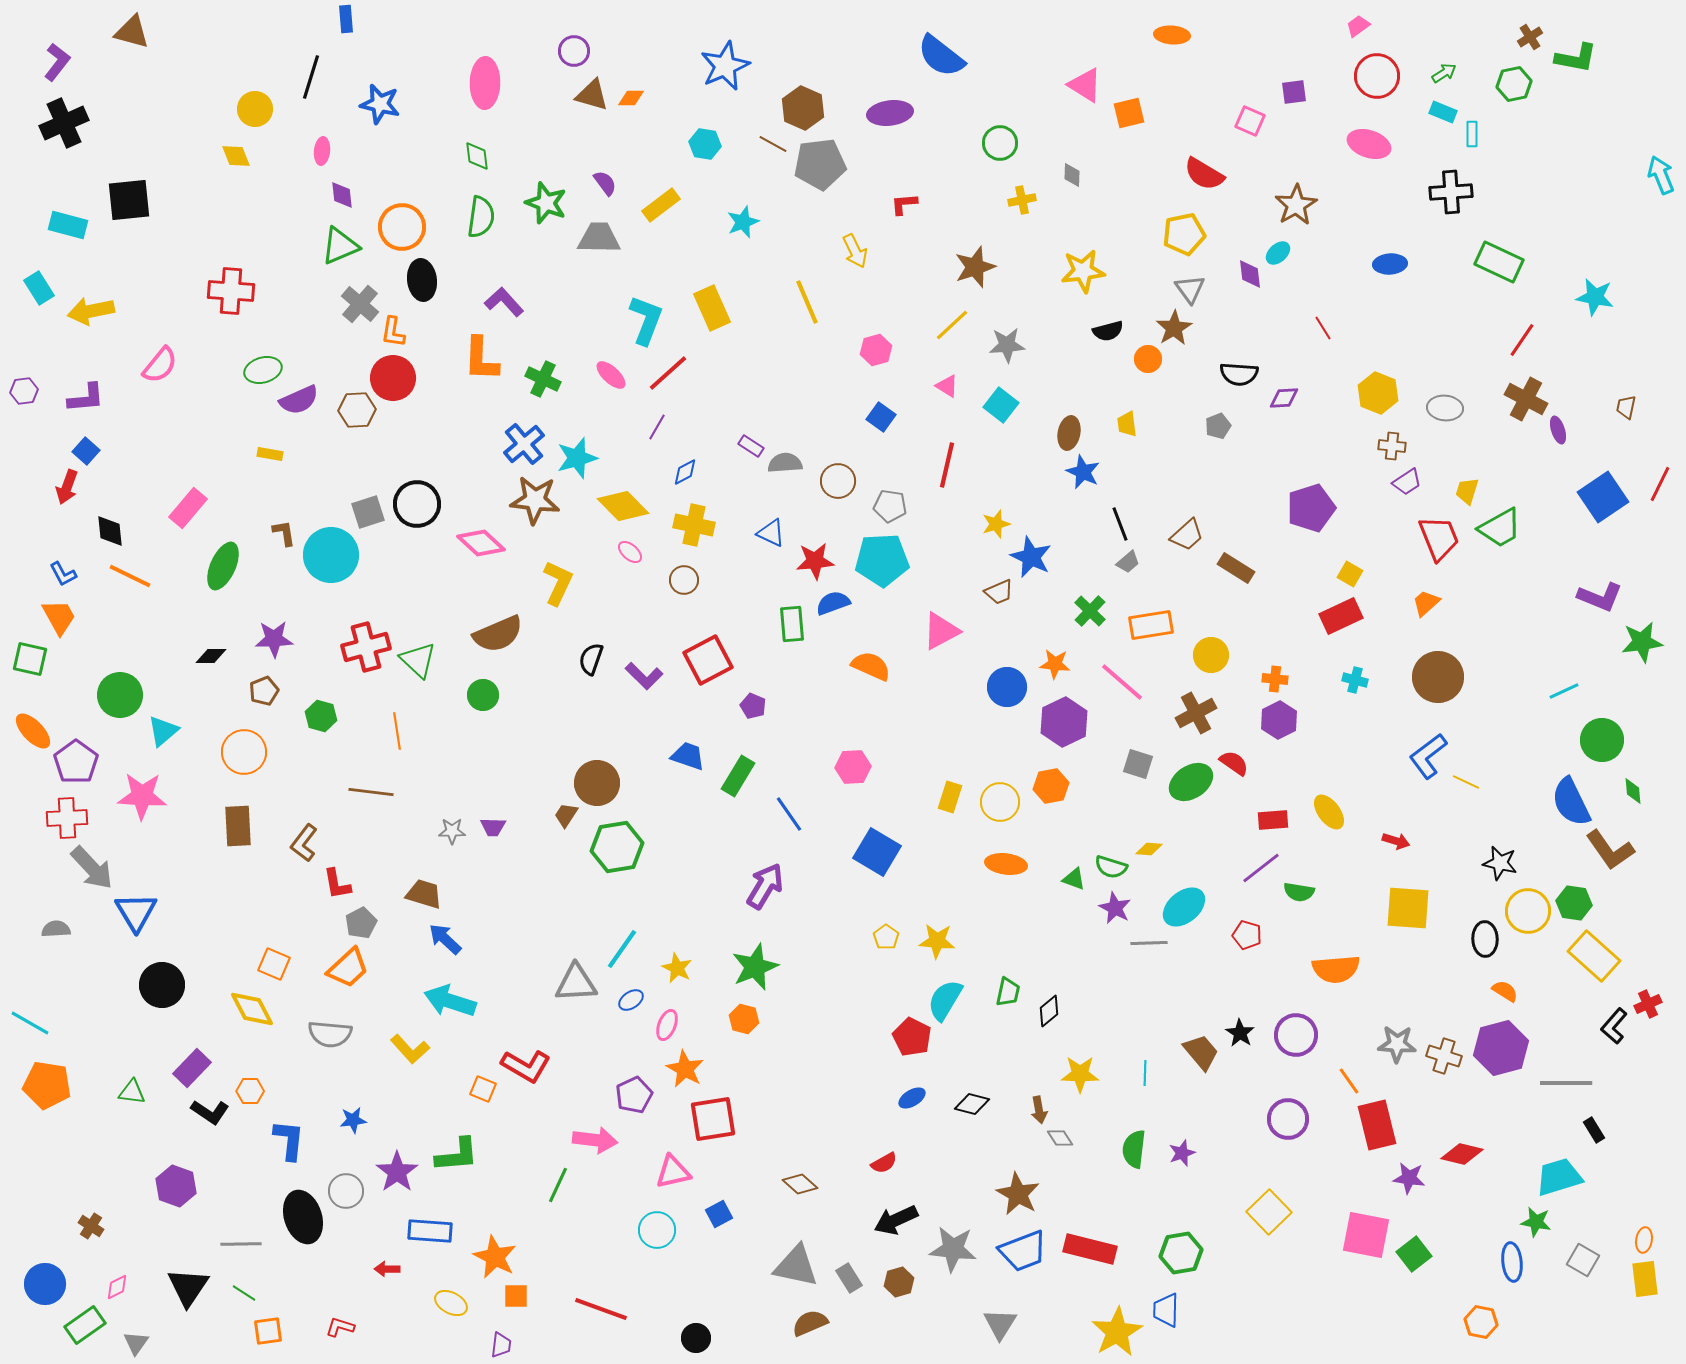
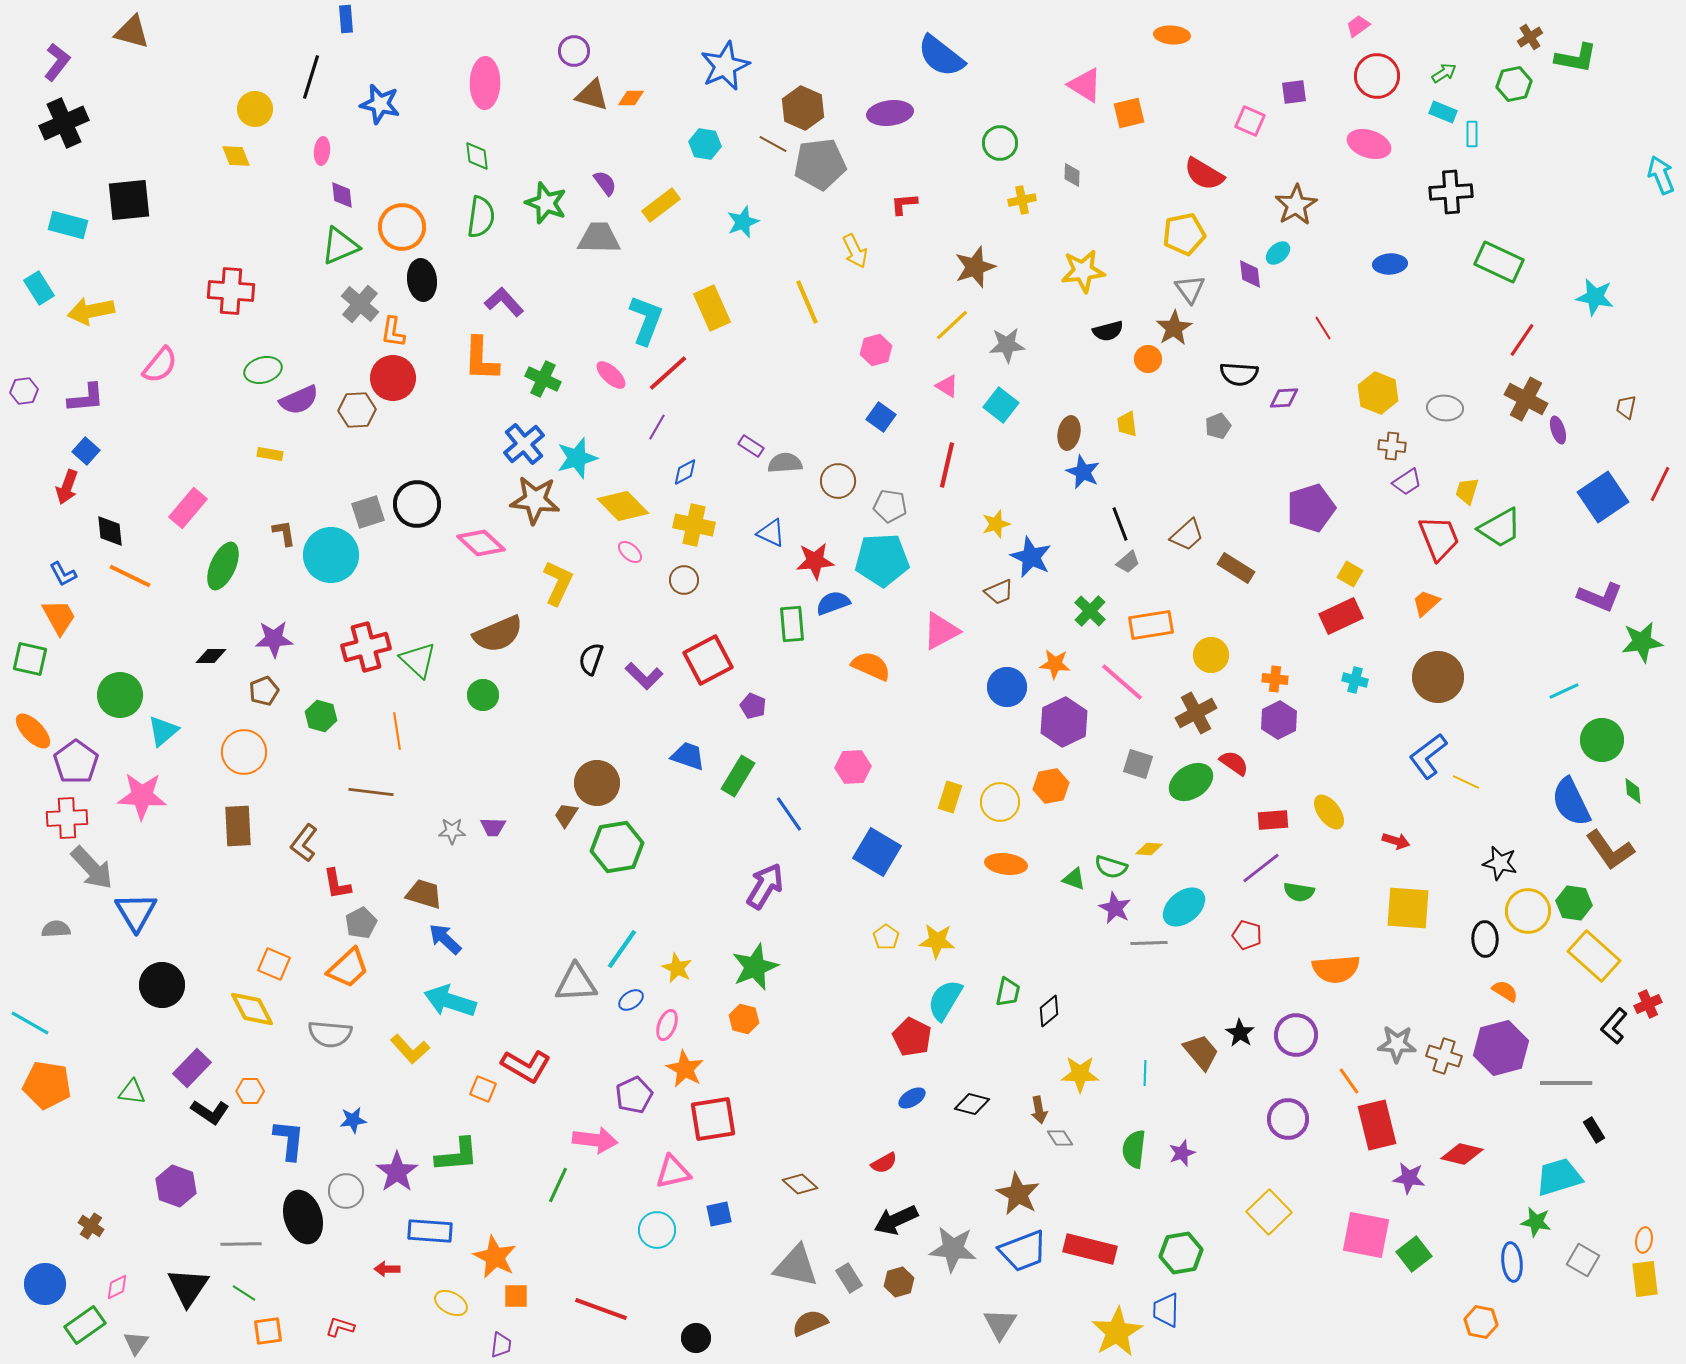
blue square at (719, 1214): rotated 16 degrees clockwise
